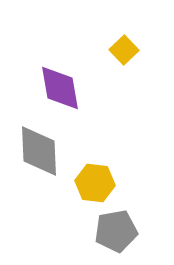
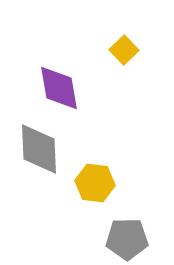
purple diamond: moved 1 px left
gray diamond: moved 2 px up
gray pentagon: moved 11 px right, 8 px down; rotated 9 degrees clockwise
